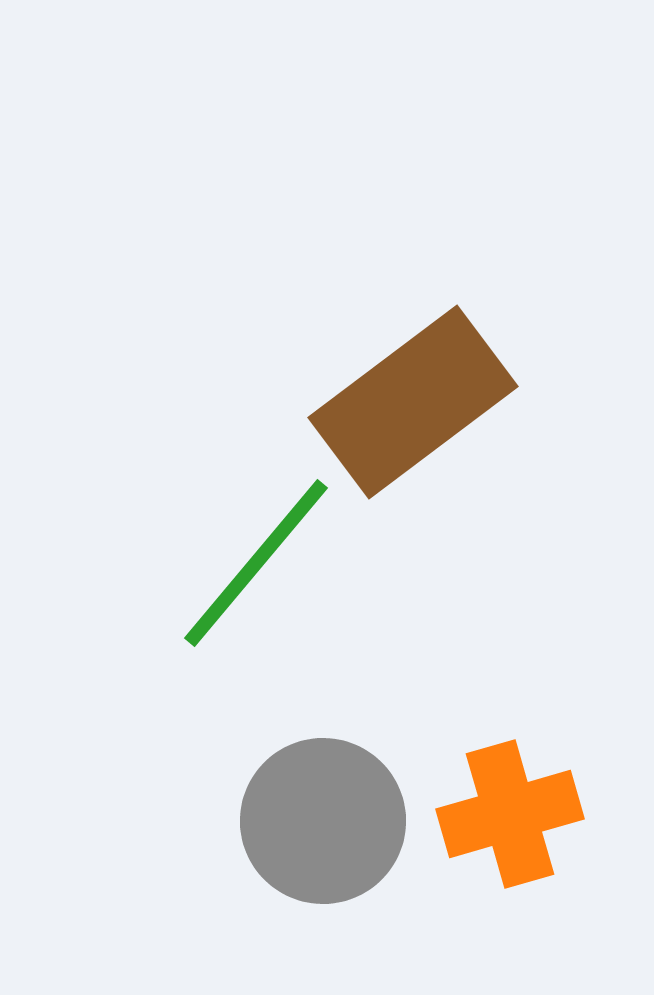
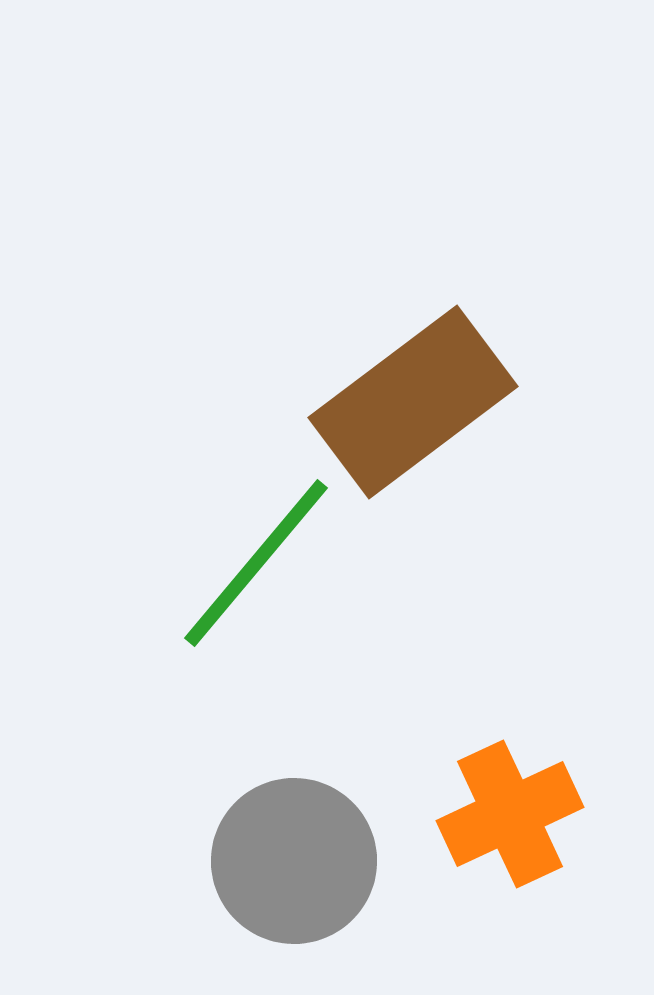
orange cross: rotated 9 degrees counterclockwise
gray circle: moved 29 px left, 40 px down
